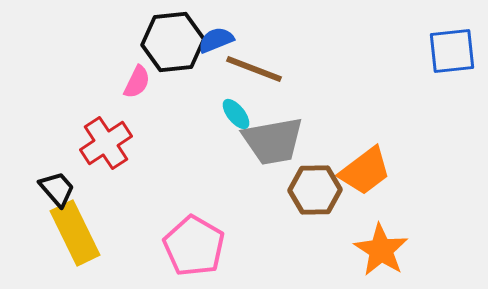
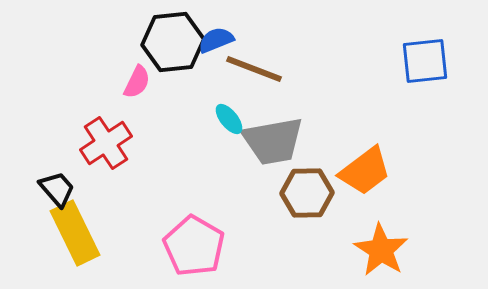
blue square: moved 27 px left, 10 px down
cyan ellipse: moved 7 px left, 5 px down
brown hexagon: moved 8 px left, 3 px down
